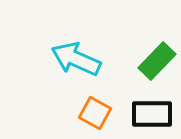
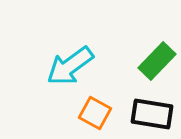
cyan arrow: moved 6 px left, 7 px down; rotated 60 degrees counterclockwise
black rectangle: rotated 9 degrees clockwise
